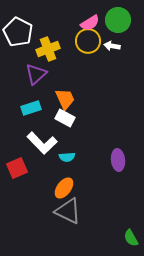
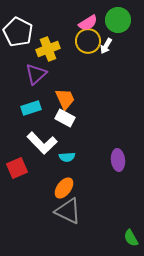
pink semicircle: moved 2 px left
white arrow: moved 6 px left; rotated 70 degrees counterclockwise
